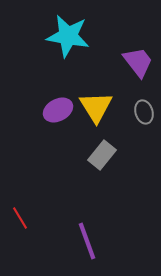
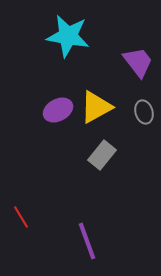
yellow triangle: rotated 33 degrees clockwise
red line: moved 1 px right, 1 px up
